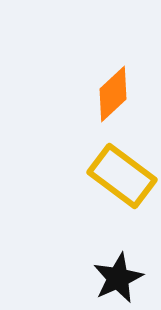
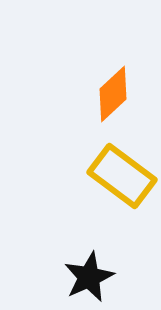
black star: moved 29 px left, 1 px up
